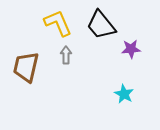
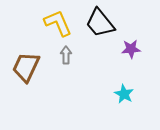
black trapezoid: moved 1 px left, 2 px up
brown trapezoid: rotated 12 degrees clockwise
